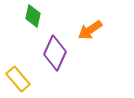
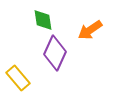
green diamond: moved 10 px right, 4 px down; rotated 20 degrees counterclockwise
yellow rectangle: moved 1 px up
